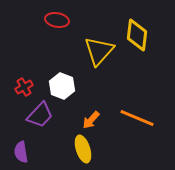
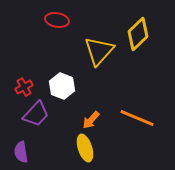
yellow diamond: moved 1 px right, 1 px up; rotated 40 degrees clockwise
purple trapezoid: moved 4 px left, 1 px up
yellow ellipse: moved 2 px right, 1 px up
